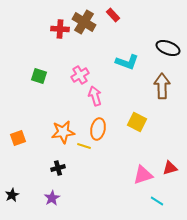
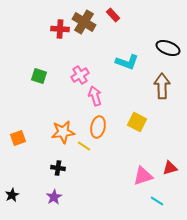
orange ellipse: moved 2 px up
yellow line: rotated 16 degrees clockwise
black cross: rotated 24 degrees clockwise
pink triangle: moved 1 px down
purple star: moved 2 px right, 1 px up
